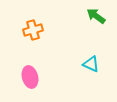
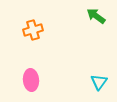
cyan triangle: moved 8 px right, 18 px down; rotated 42 degrees clockwise
pink ellipse: moved 1 px right, 3 px down; rotated 10 degrees clockwise
